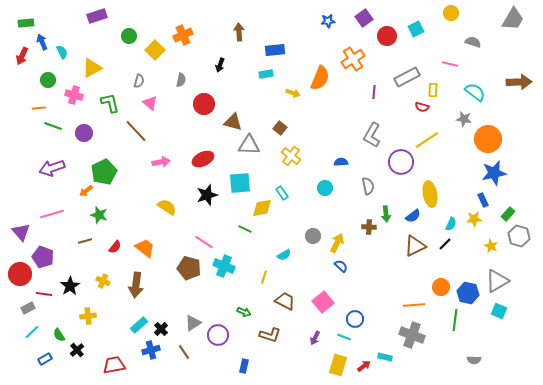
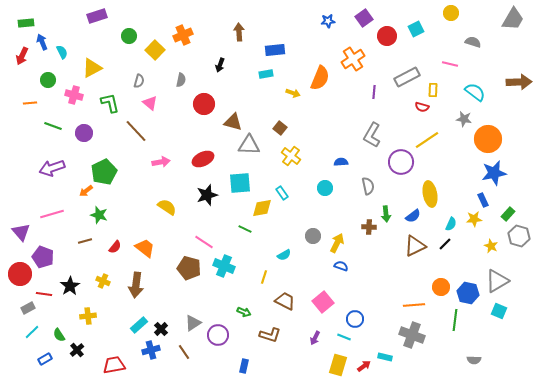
orange line at (39, 108): moved 9 px left, 5 px up
blue semicircle at (341, 266): rotated 24 degrees counterclockwise
